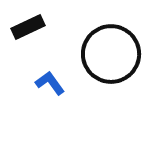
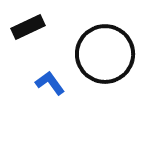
black circle: moved 6 px left
